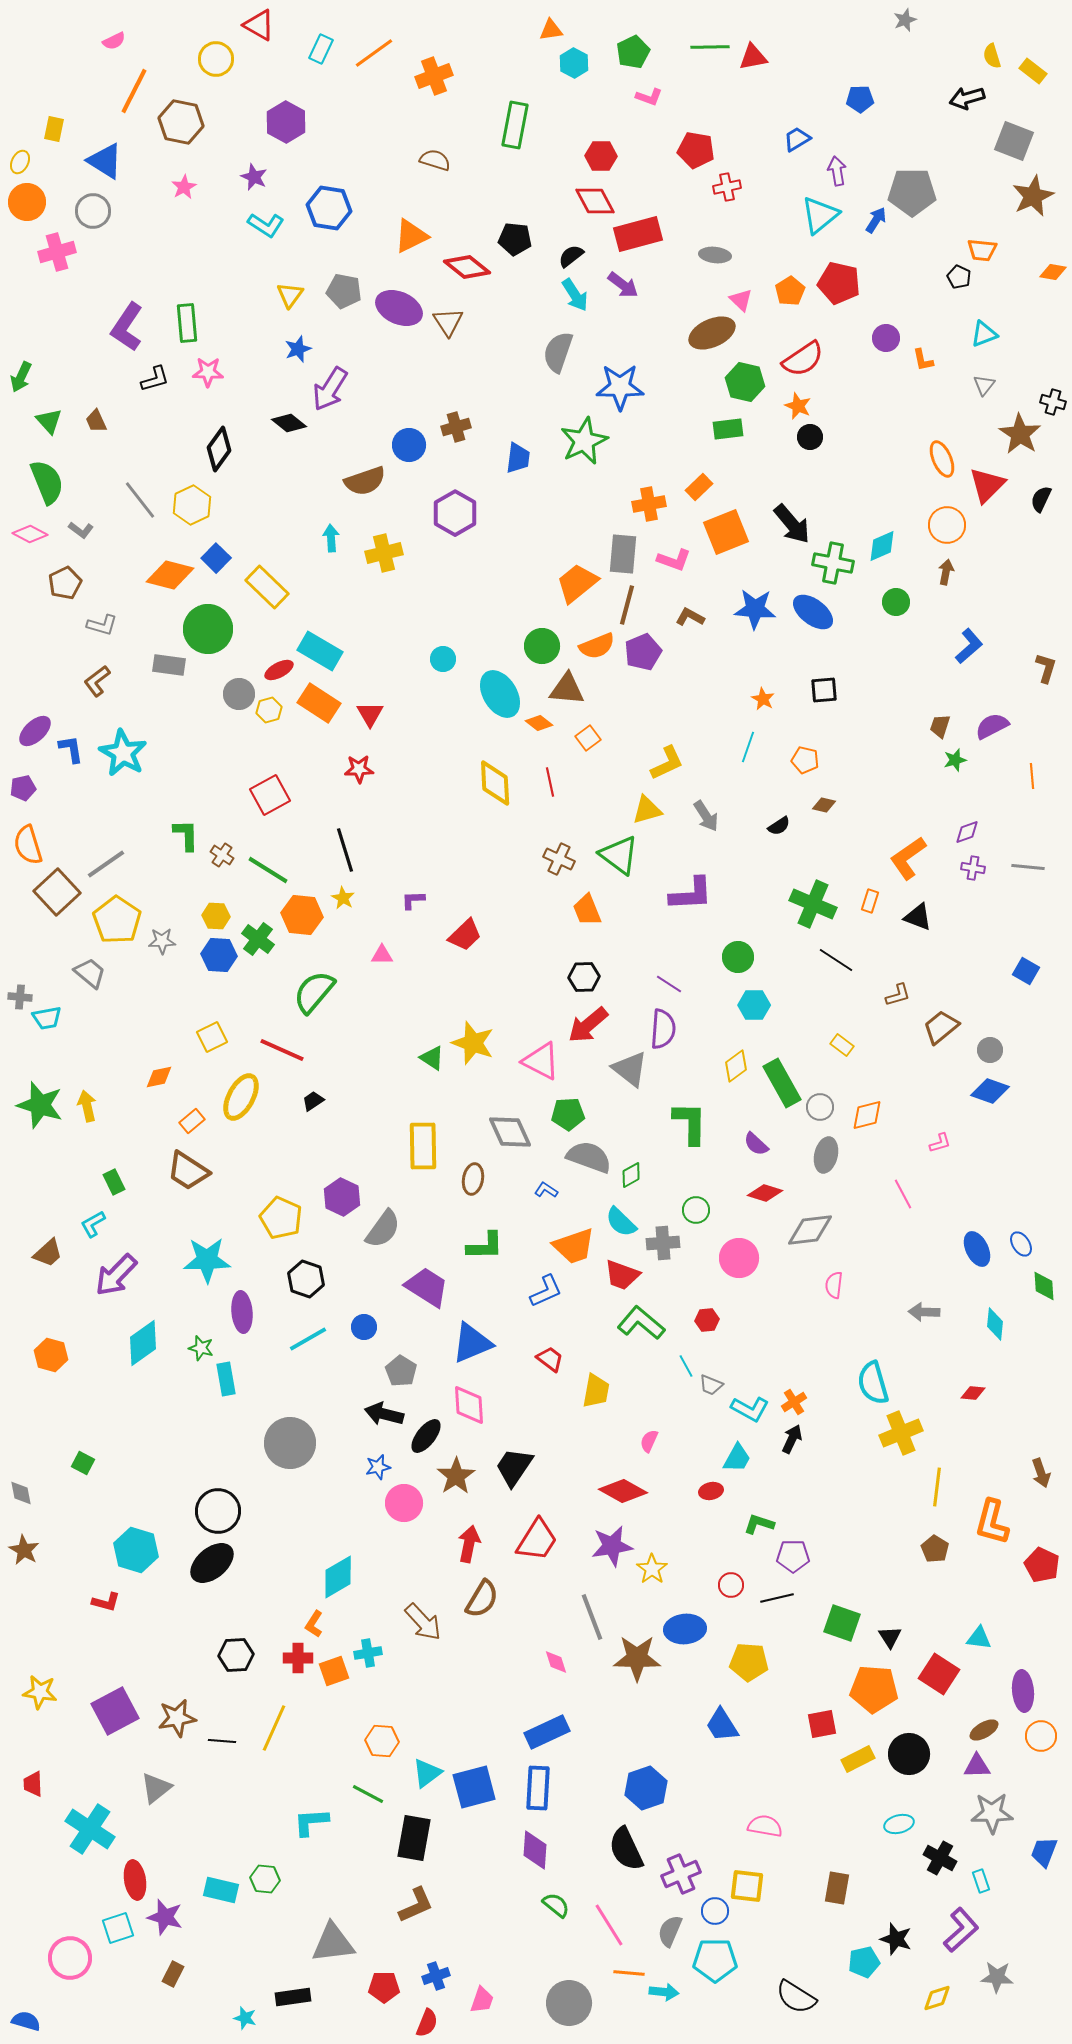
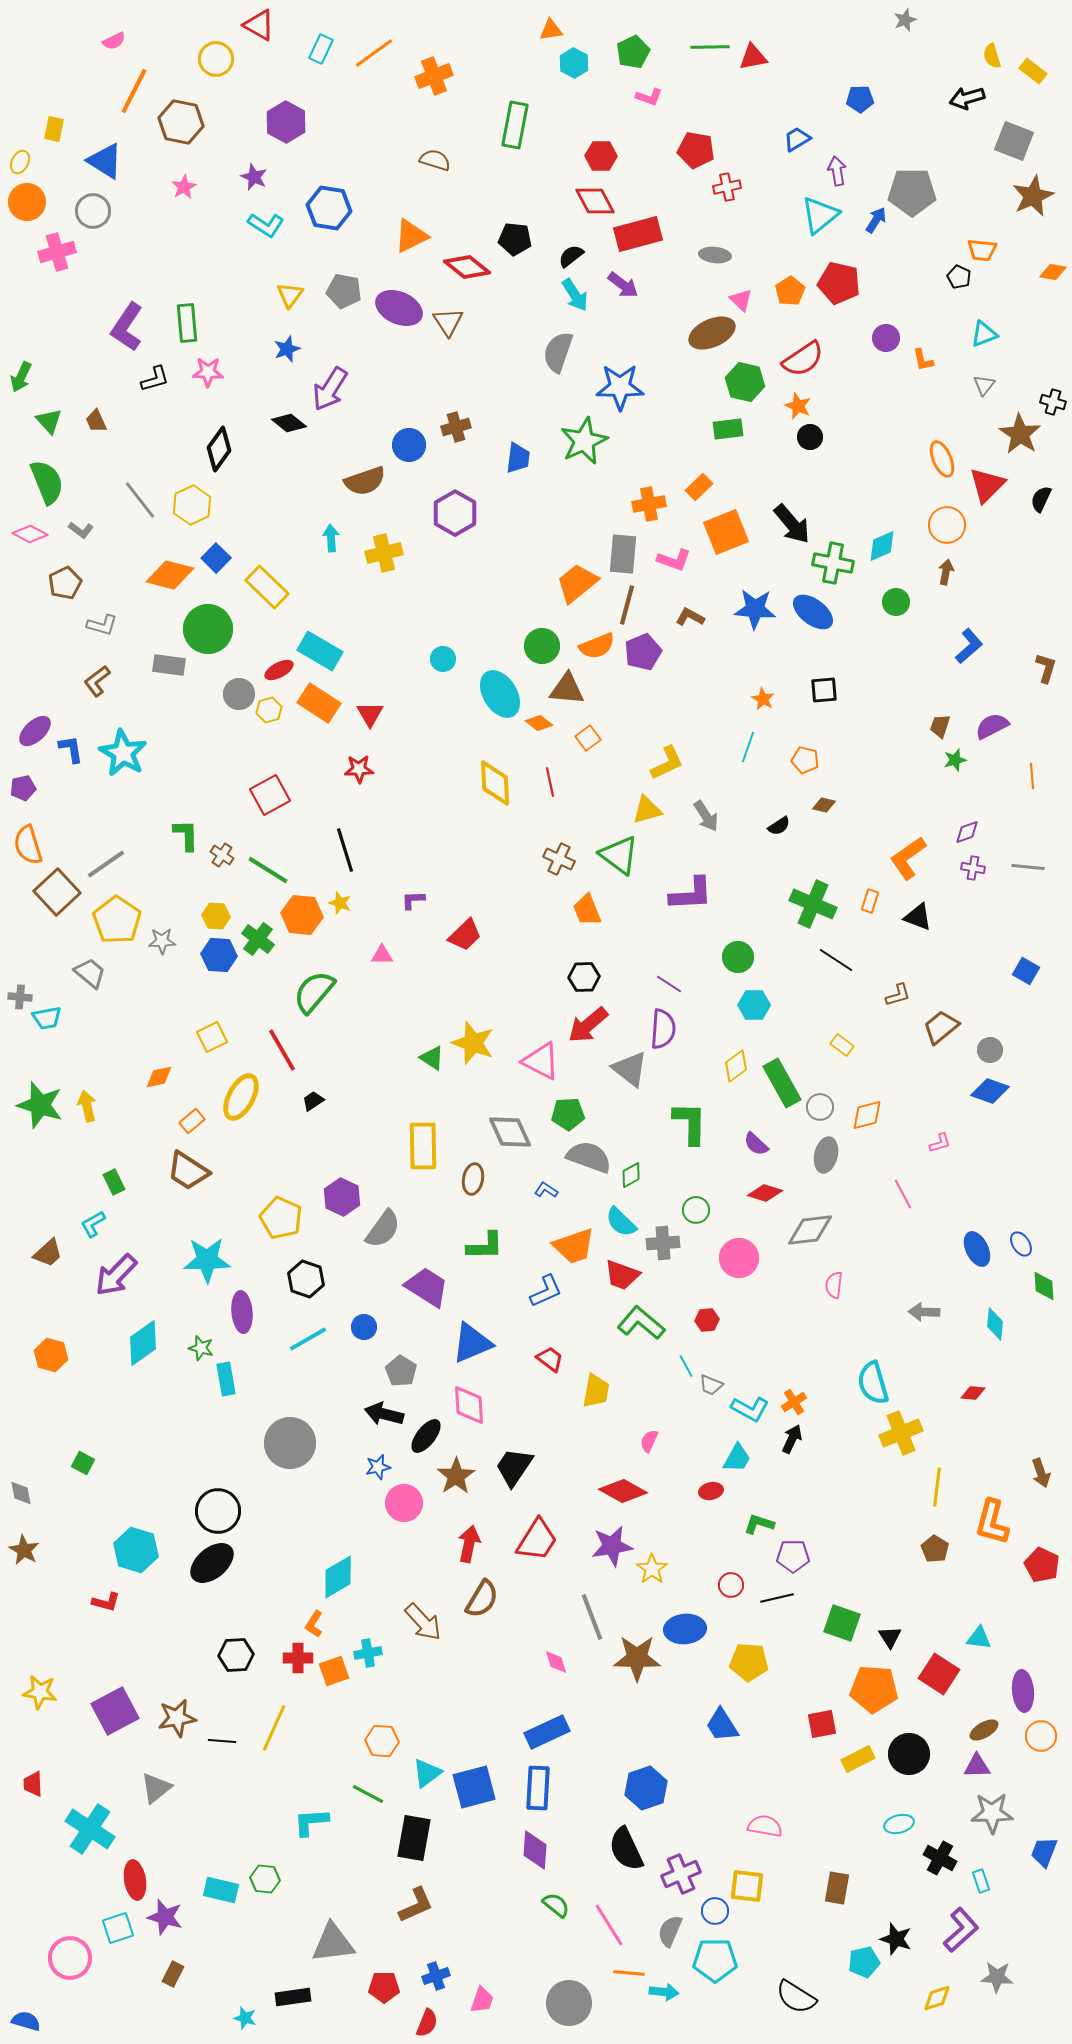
blue star at (298, 349): moved 11 px left
yellow star at (343, 898): moved 3 px left, 5 px down; rotated 10 degrees counterclockwise
red line at (282, 1050): rotated 36 degrees clockwise
